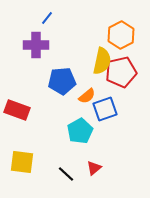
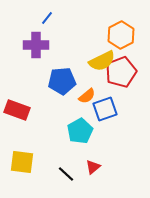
yellow semicircle: rotated 52 degrees clockwise
red pentagon: rotated 8 degrees counterclockwise
red triangle: moved 1 px left, 1 px up
